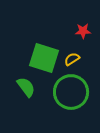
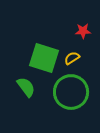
yellow semicircle: moved 1 px up
